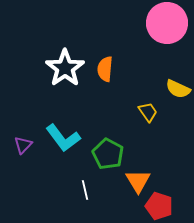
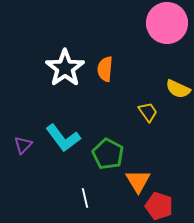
white line: moved 8 px down
